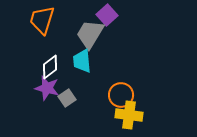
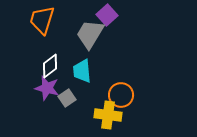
cyan trapezoid: moved 10 px down
white diamond: moved 1 px up
yellow cross: moved 21 px left
